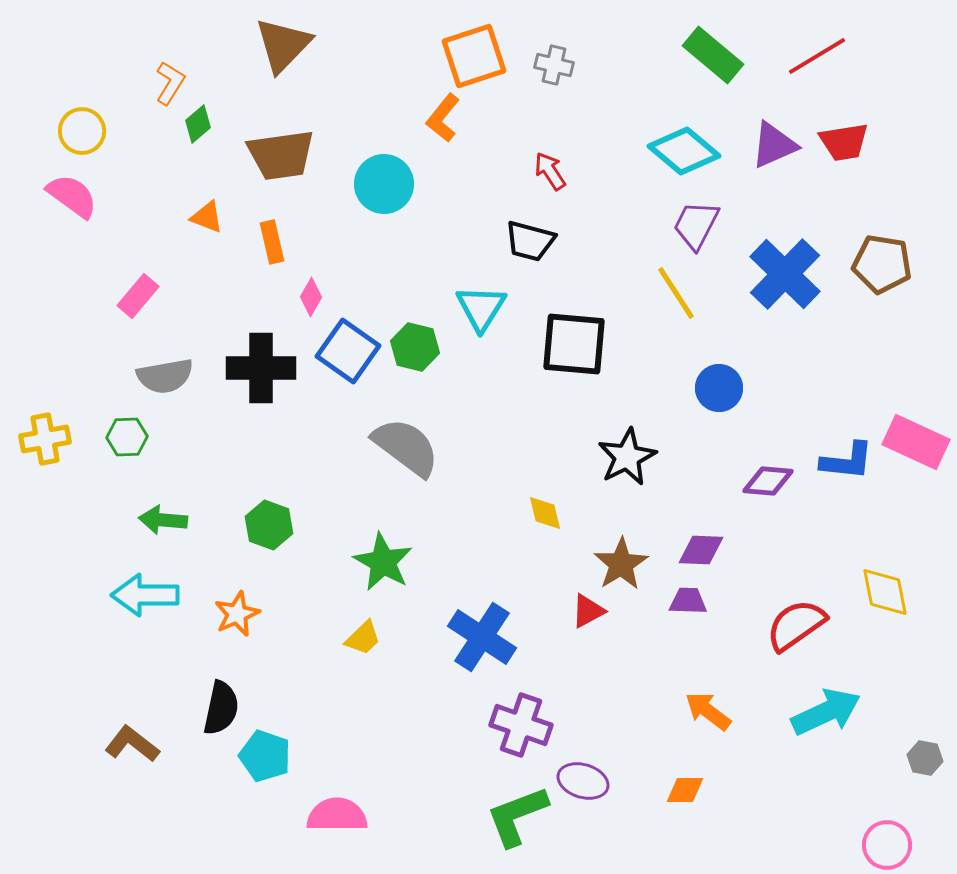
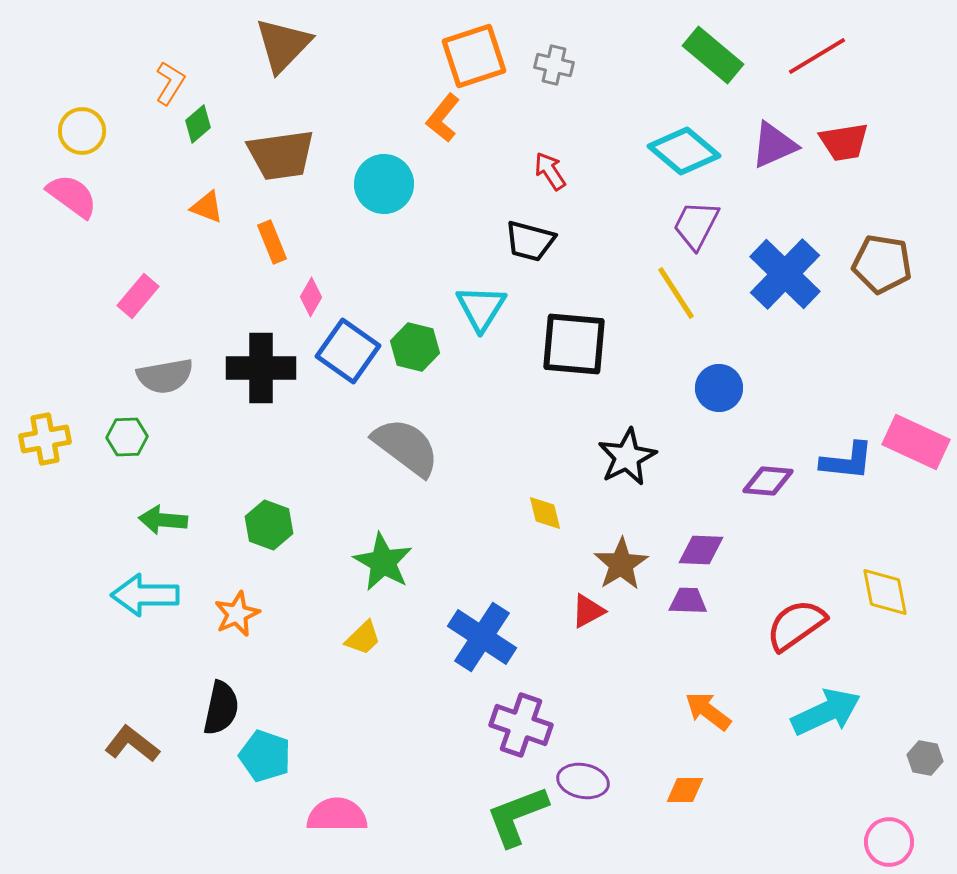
orange triangle at (207, 217): moved 10 px up
orange rectangle at (272, 242): rotated 9 degrees counterclockwise
purple ellipse at (583, 781): rotated 6 degrees counterclockwise
pink circle at (887, 845): moved 2 px right, 3 px up
